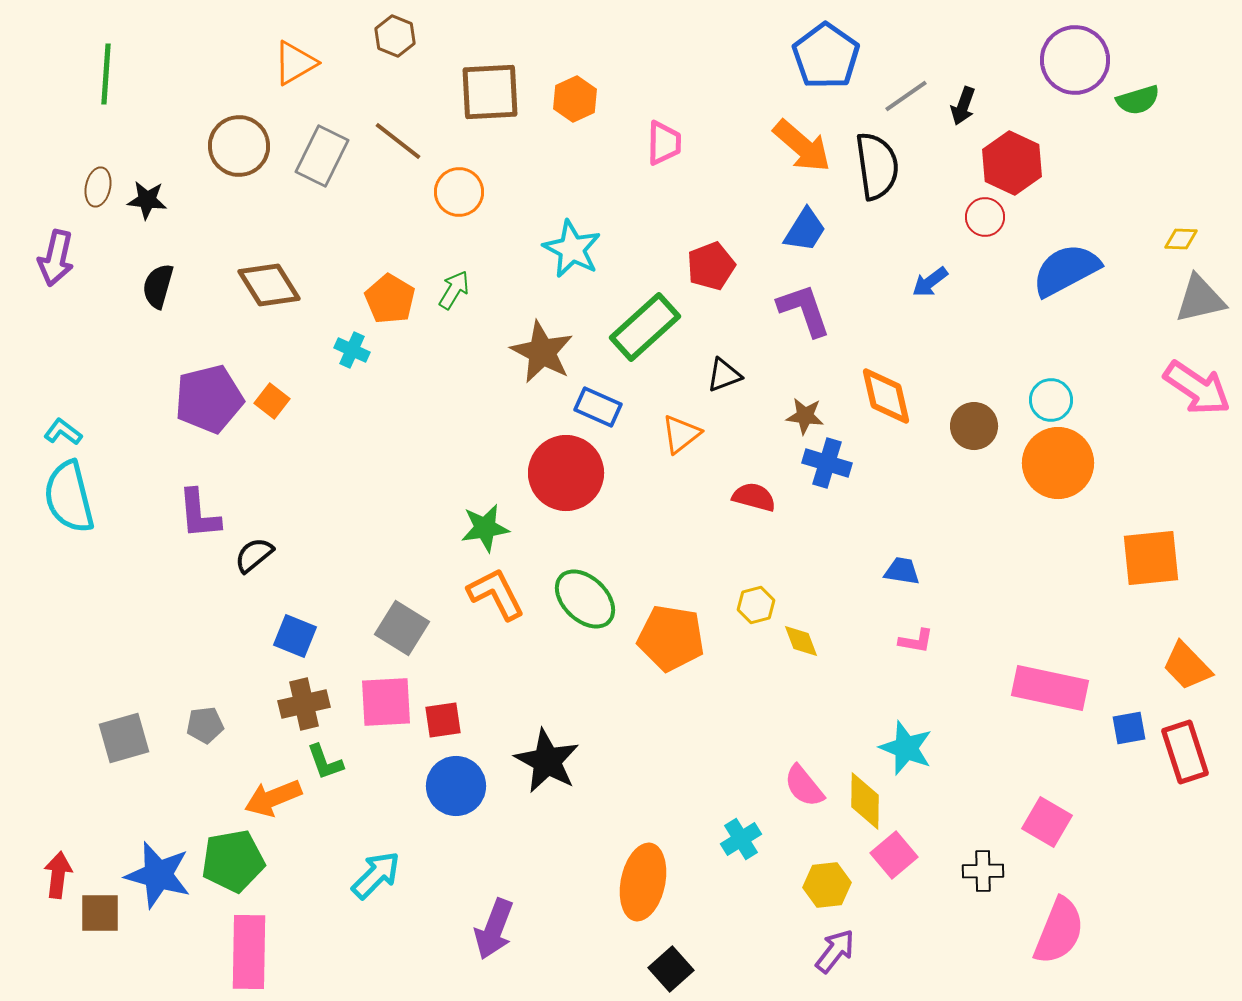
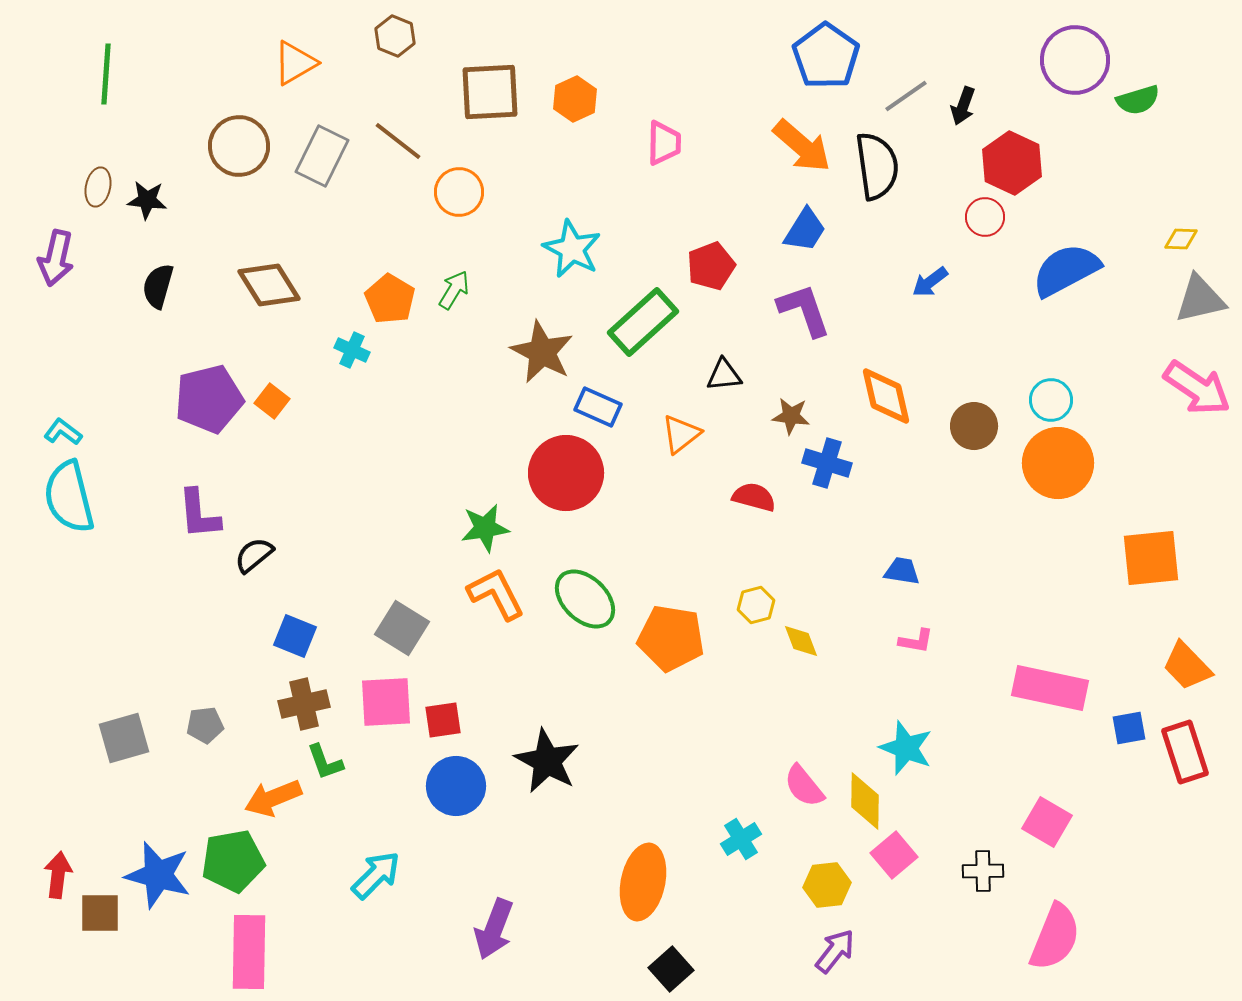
green rectangle at (645, 327): moved 2 px left, 5 px up
black triangle at (724, 375): rotated 15 degrees clockwise
brown star at (805, 416): moved 14 px left
pink semicircle at (1059, 931): moved 4 px left, 6 px down
